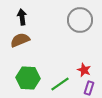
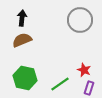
black arrow: moved 1 px down; rotated 14 degrees clockwise
brown semicircle: moved 2 px right
green hexagon: moved 3 px left; rotated 10 degrees clockwise
